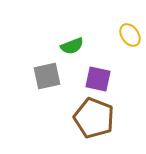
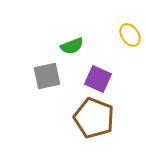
purple square: rotated 12 degrees clockwise
